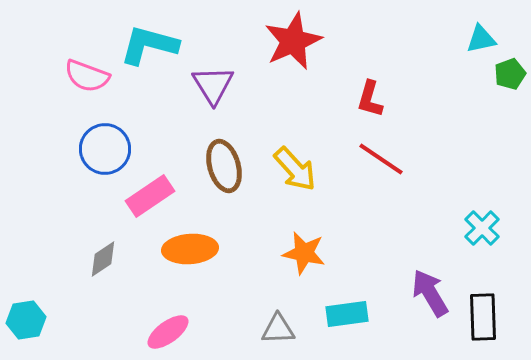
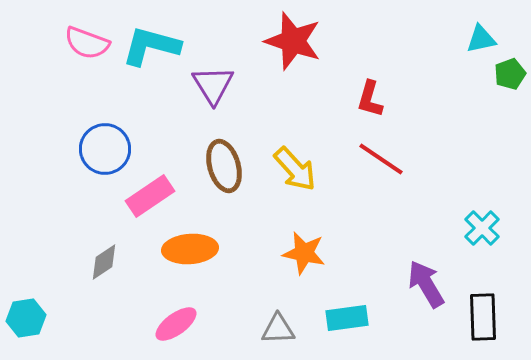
red star: rotated 30 degrees counterclockwise
cyan L-shape: moved 2 px right, 1 px down
pink semicircle: moved 33 px up
gray diamond: moved 1 px right, 3 px down
purple arrow: moved 4 px left, 9 px up
cyan rectangle: moved 4 px down
cyan hexagon: moved 2 px up
pink ellipse: moved 8 px right, 8 px up
